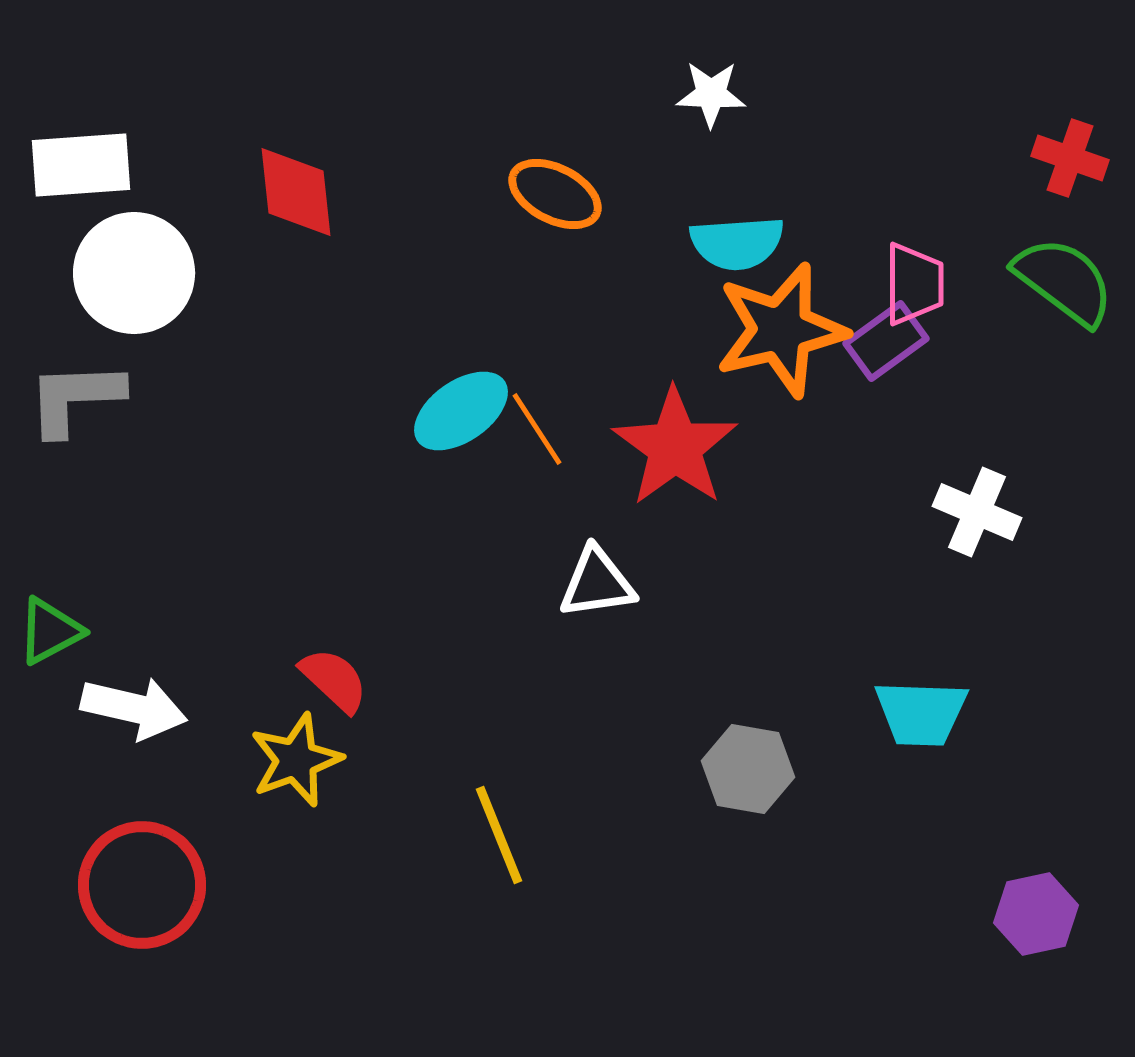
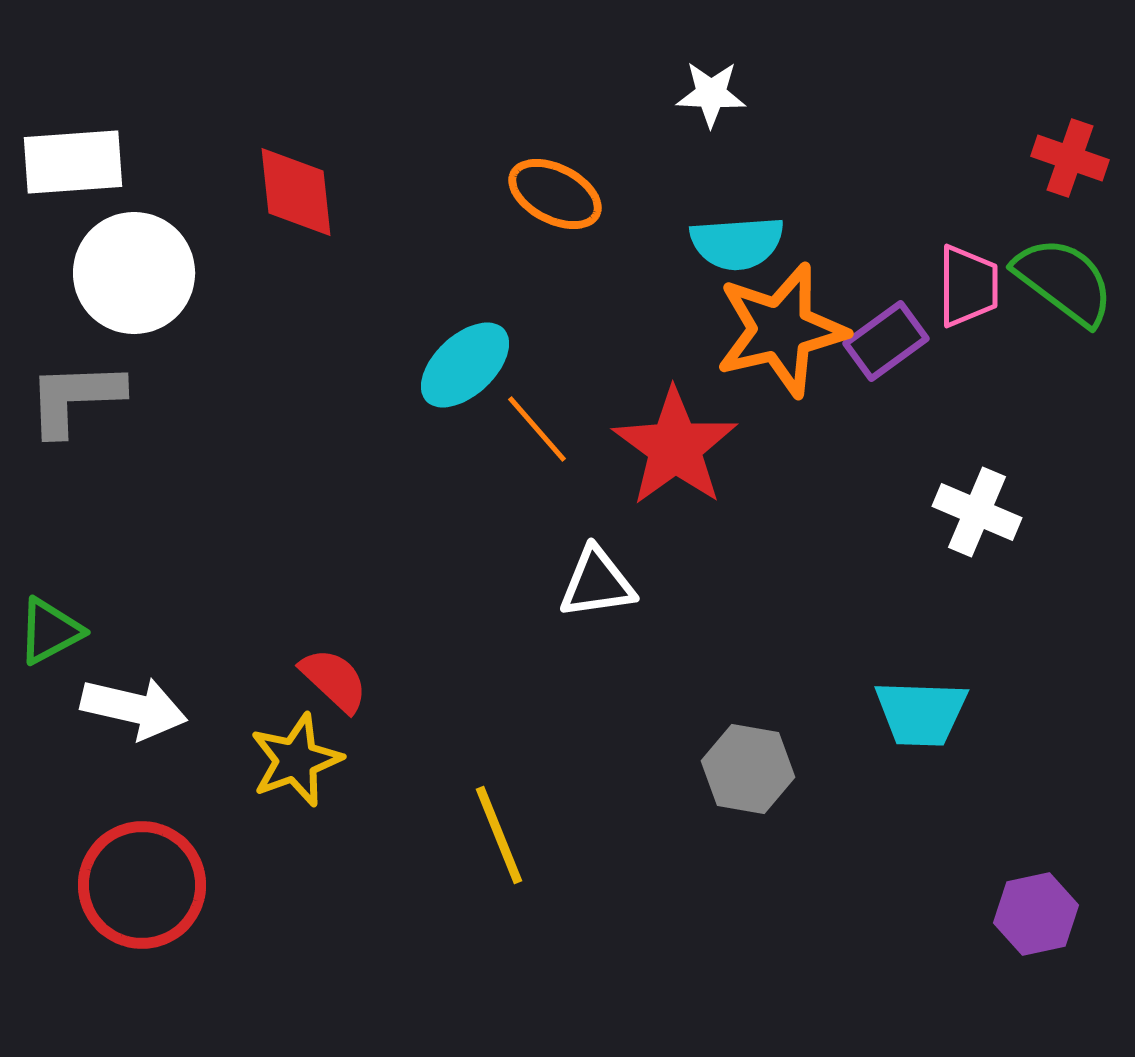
white rectangle: moved 8 px left, 3 px up
pink trapezoid: moved 54 px right, 2 px down
cyan ellipse: moved 4 px right, 46 px up; rotated 8 degrees counterclockwise
orange line: rotated 8 degrees counterclockwise
